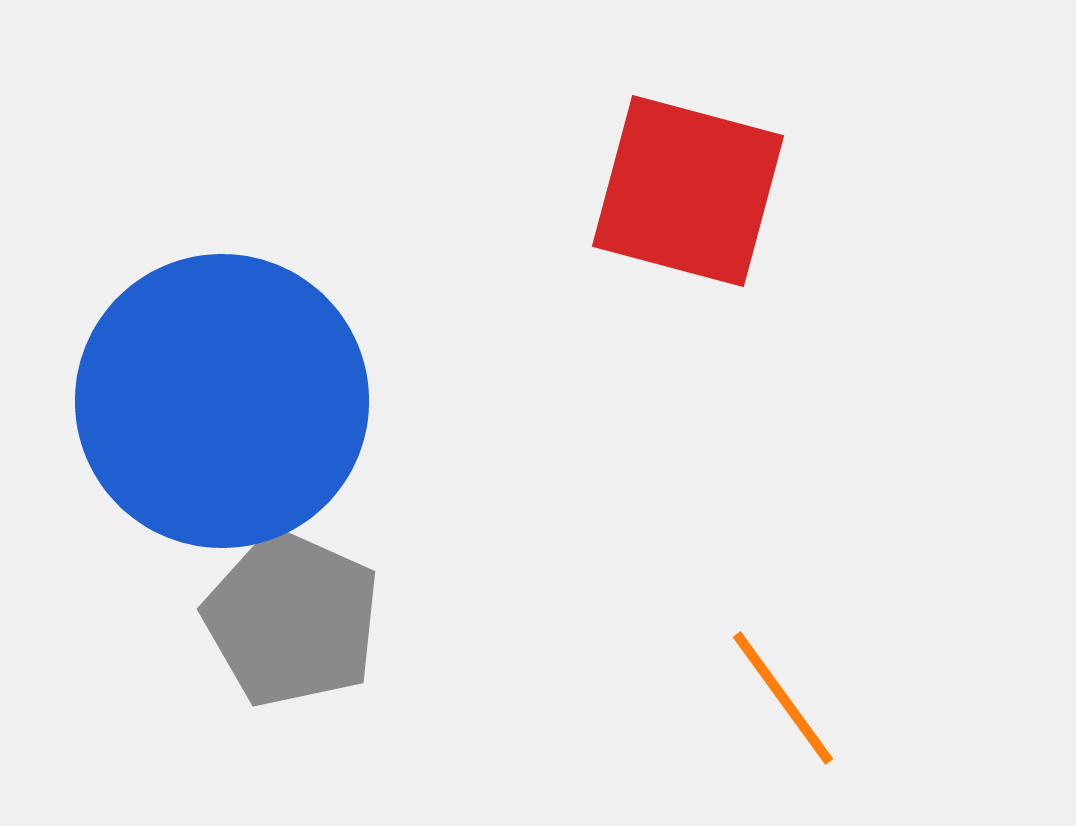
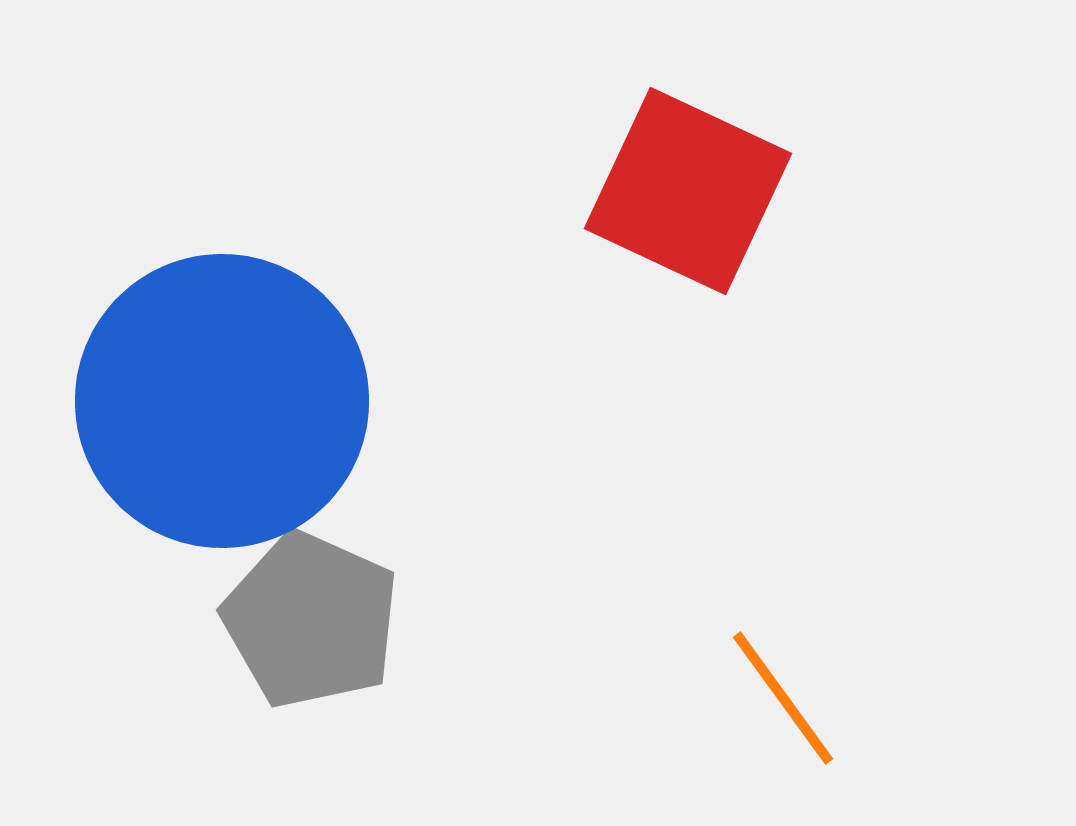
red square: rotated 10 degrees clockwise
gray pentagon: moved 19 px right, 1 px down
